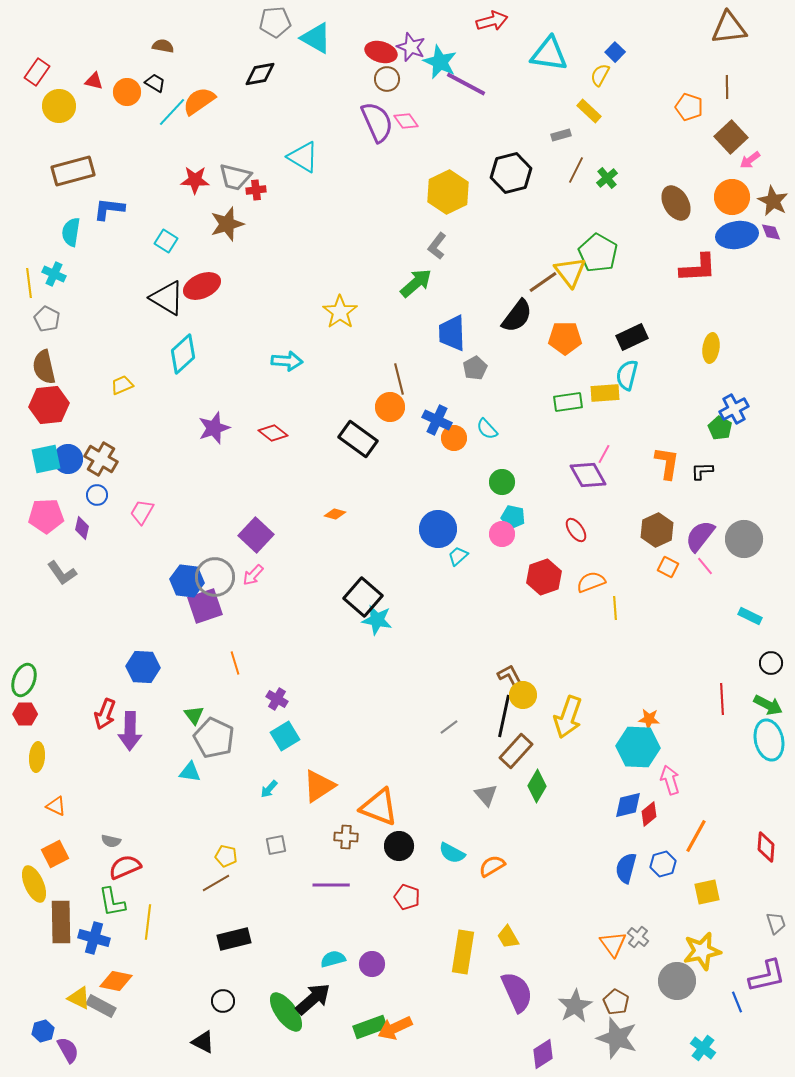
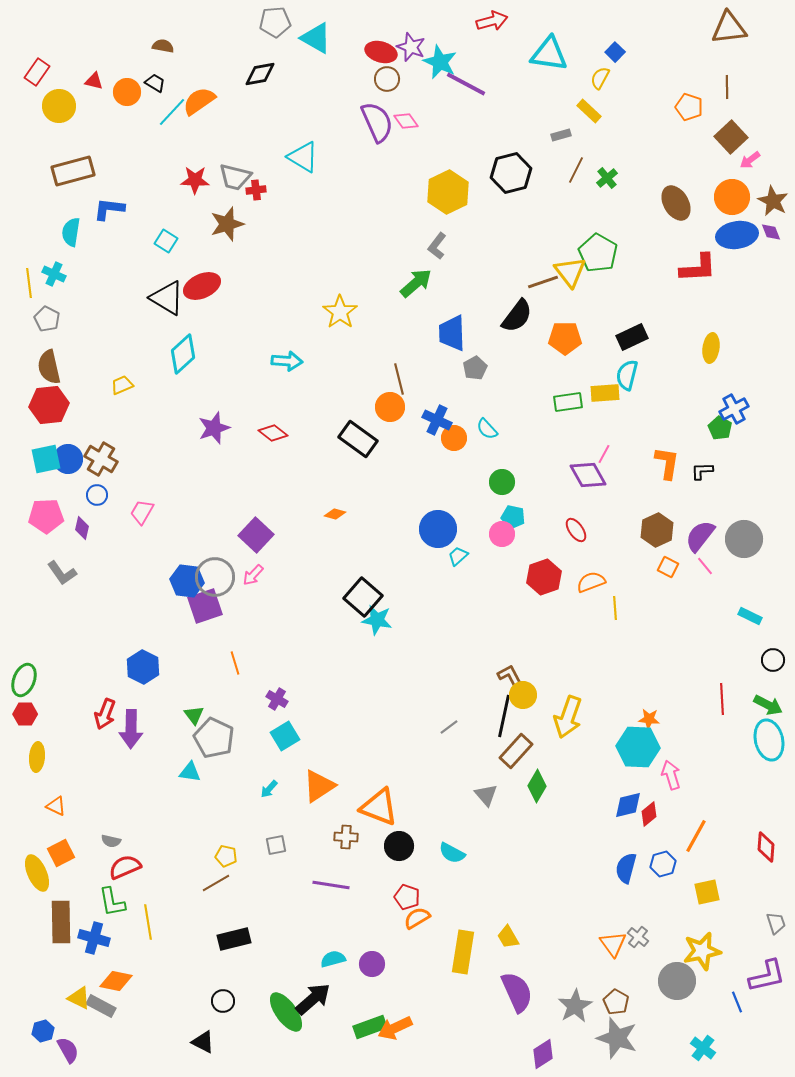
yellow semicircle at (600, 75): moved 3 px down
brown line at (543, 282): rotated 16 degrees clockwise
brown semicircle at (44, 367): moved 5 px right
black circle at (771, 663): moved 2 px right, 3 px up
blue hexagon at (143, 667): rotated 24 degrees clockwise
purple arrow at (130, 731): moved 1 px right, 2 px up
pink arrow at (670, 780): moved 1 px right, 5 px up
orange square at (55, 854): moved 6 px right, 1 px up
orange semicircle at (492, 866): moved 75 px left, 52 px down
yellow ellipse at (34, 884): moved 3 px right, 11 px up
purple line at (331, 885): rotated 9 degrees clockwise
yellow line at (148, 922): rotated 16 degrees counterclockwise
